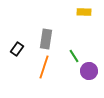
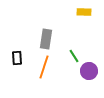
black rectangle: moved 9 px down; rotated 40 degrees counterclockwise
